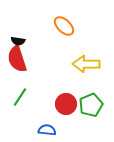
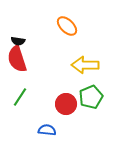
orange ellipse: moved 3 px right
yellow arrow: moved 1 px left, 1 px down
green pentagon: moved 8 px up
